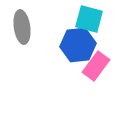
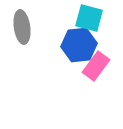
cyan square: moved 1 px up
blue hexagon: moved 1 px right
